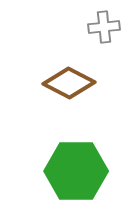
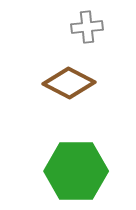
gray cross: moved 17 px left
